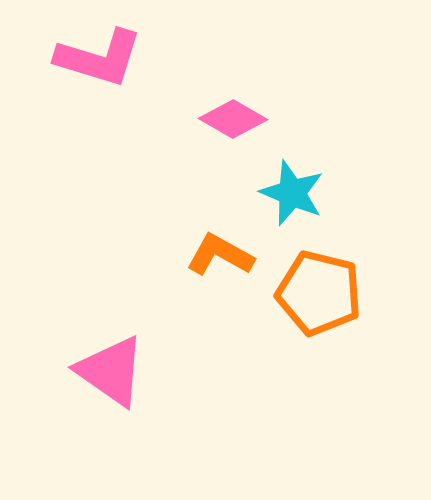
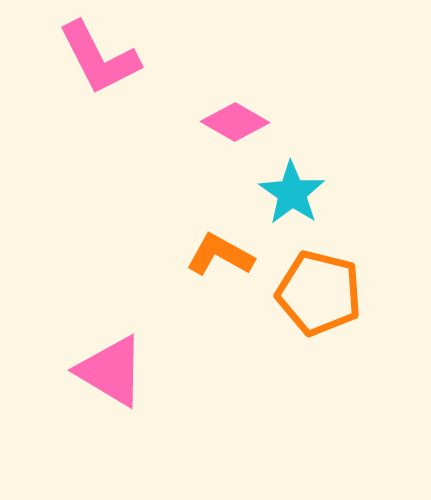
pink L-shape: rotated 46 degrees clockwise
pink diamond: moved 2 px right, 3 px down
cyan star: rotated 12 degrees clockwise
pink triangle: rotated 4 degrees counterclockwise
